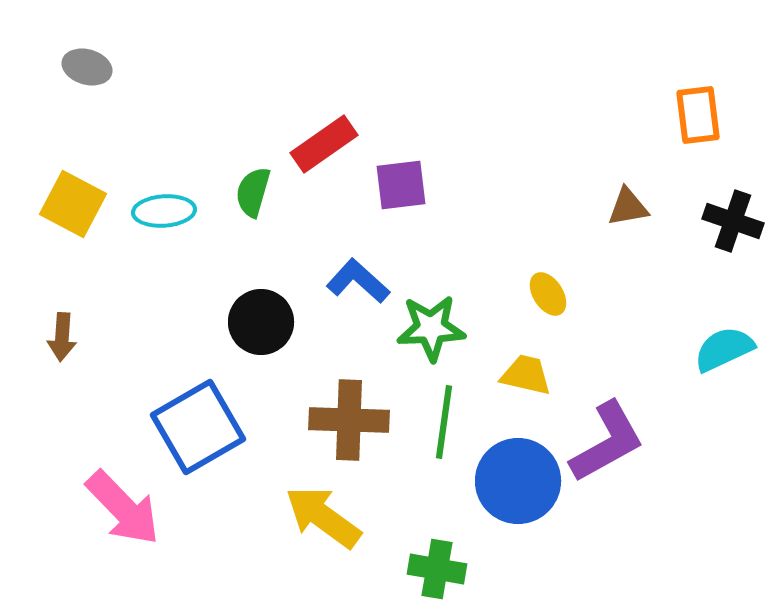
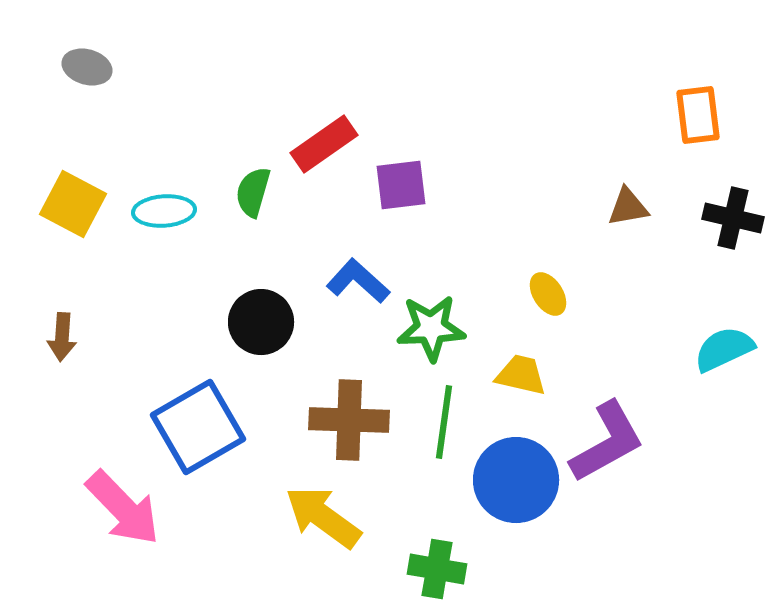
black cross: moved 3 px up; rotated 6 degrees counterclockwise
yellow trapezoid: moved 5 px left
blue circle: moved 2 px left, 1 px up
